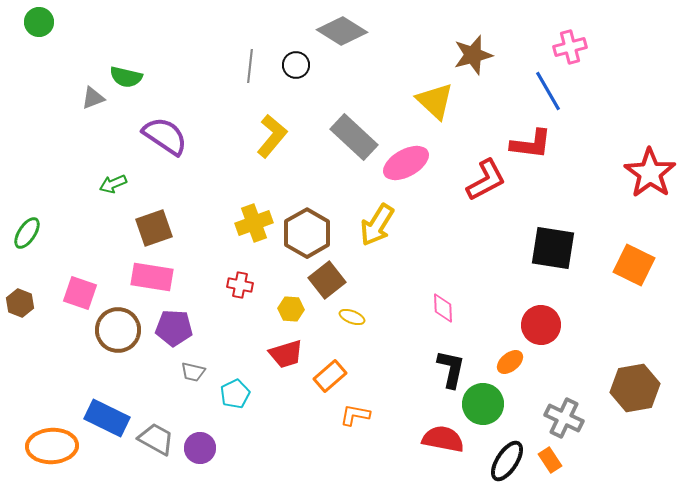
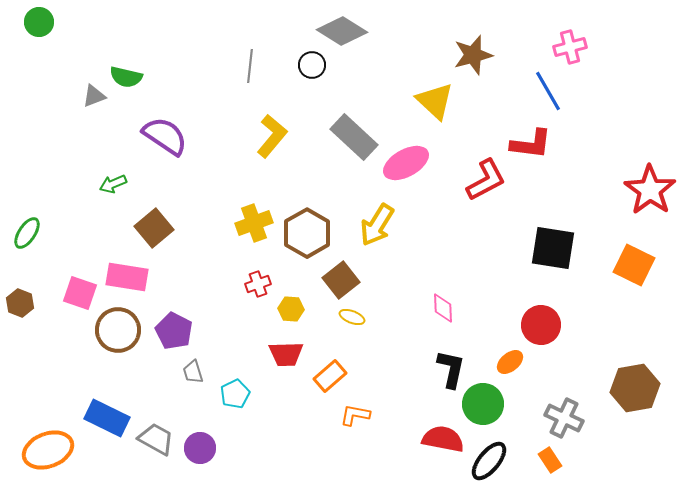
black circle at (296, 65): moved 16 px right
gray triangle at (93, 98): moved 1 px right, 2 px up
red star at (650, 173): moved 17 px down
brown square at (154, 228): rotated 21 degrees counterclockwise
pink rectangle at (152, 277): moved 25 px left
brown square at (327, 280): moved 14 px right
red cross at (240, 285): moved 18 px right, 1 px up; rotated 30 degrees counterclockwise
purple pentagon at (174, 328): moved 3 px down; rotated 24 degrees clockwise
red trapezoid at (286, 354): rotated 15 degrees clockwise
gray trapezoid at (193, 372): rotated 60 degrees clockwise
orange ellipse at (52, 446): moved 4 px left, 4 px down; rotated 18 degrees counterclockwise
black ellipse at (507, 461): moved 18 px left; rotated 6 degrees clockwise
